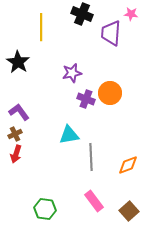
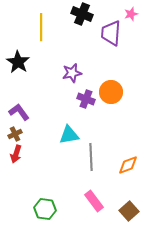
pink star: rotated 24 degrees counterclockwise
orange circle: moved 1 px right, 1 px up
